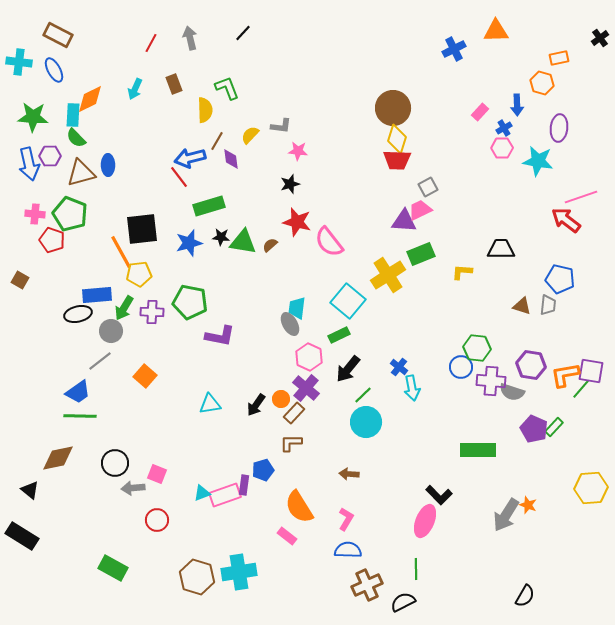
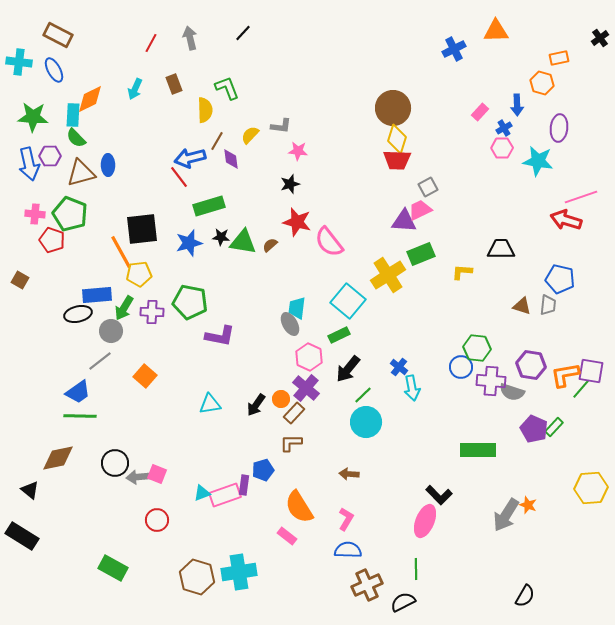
red arrow at (566, 220): rotated 20 degrees counterclockwise
gray arrow at (133, 488): moved 5 px right, 11 px up
